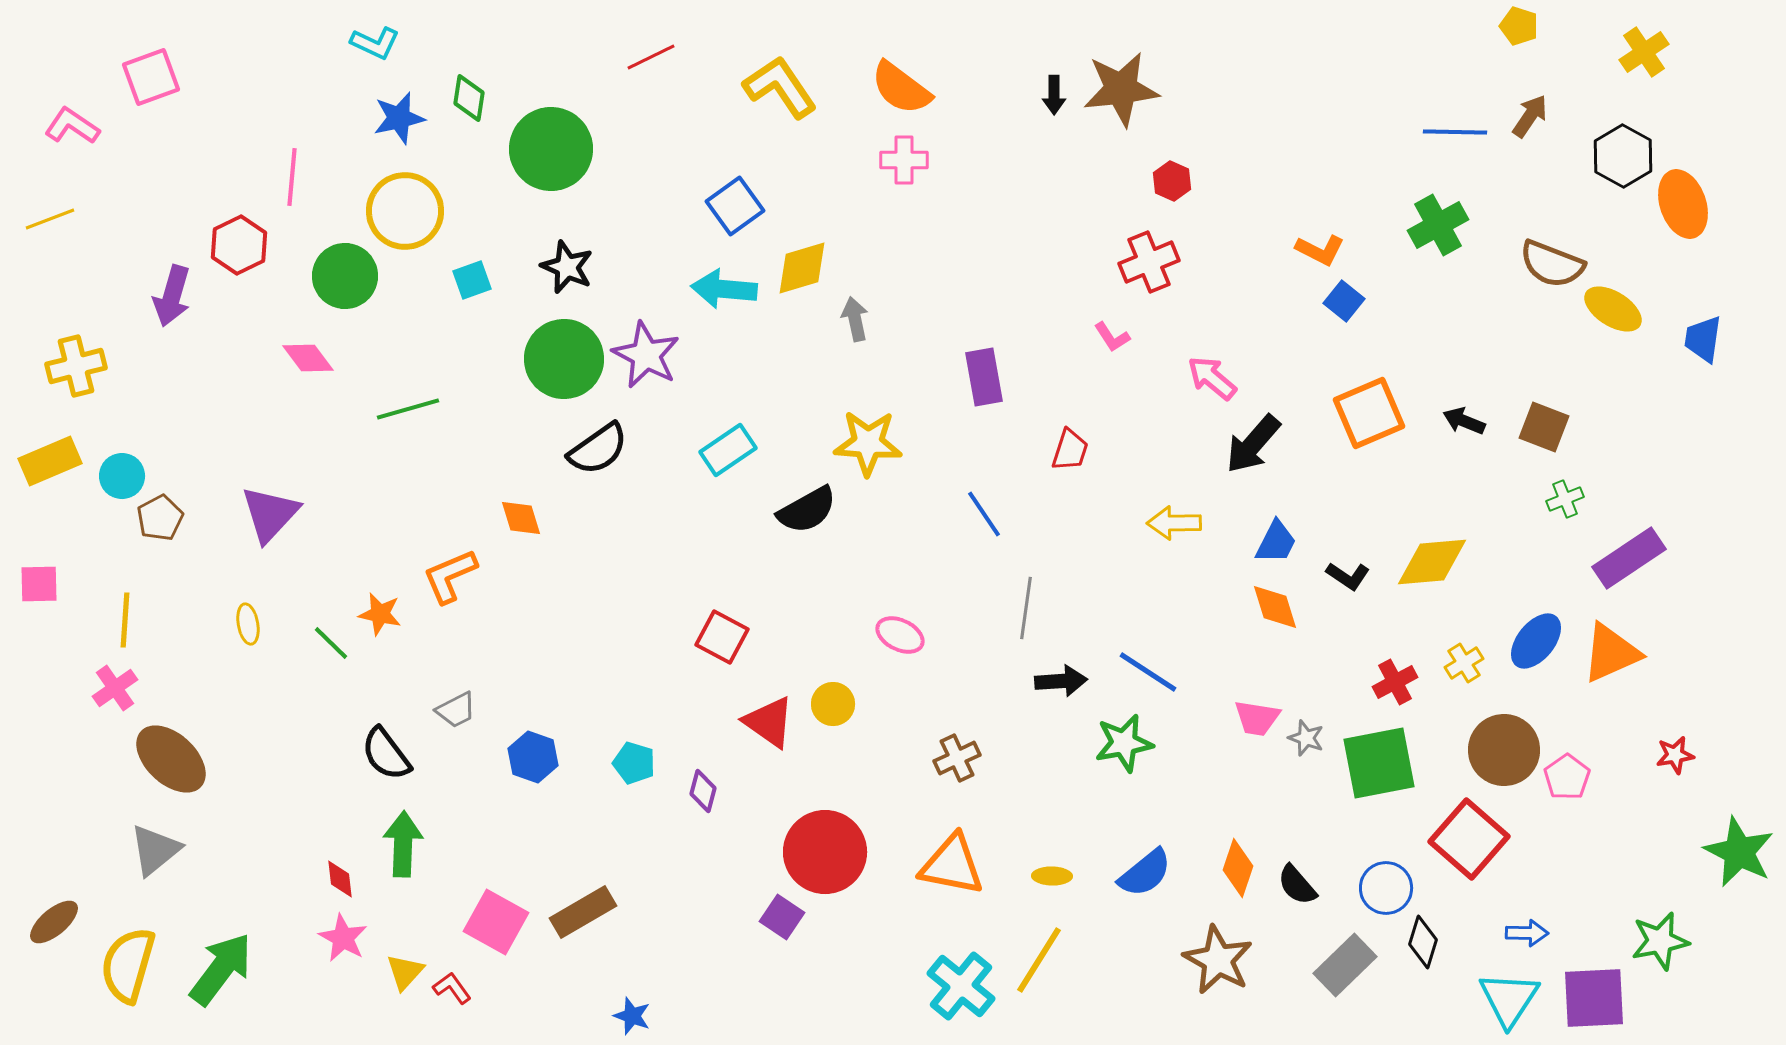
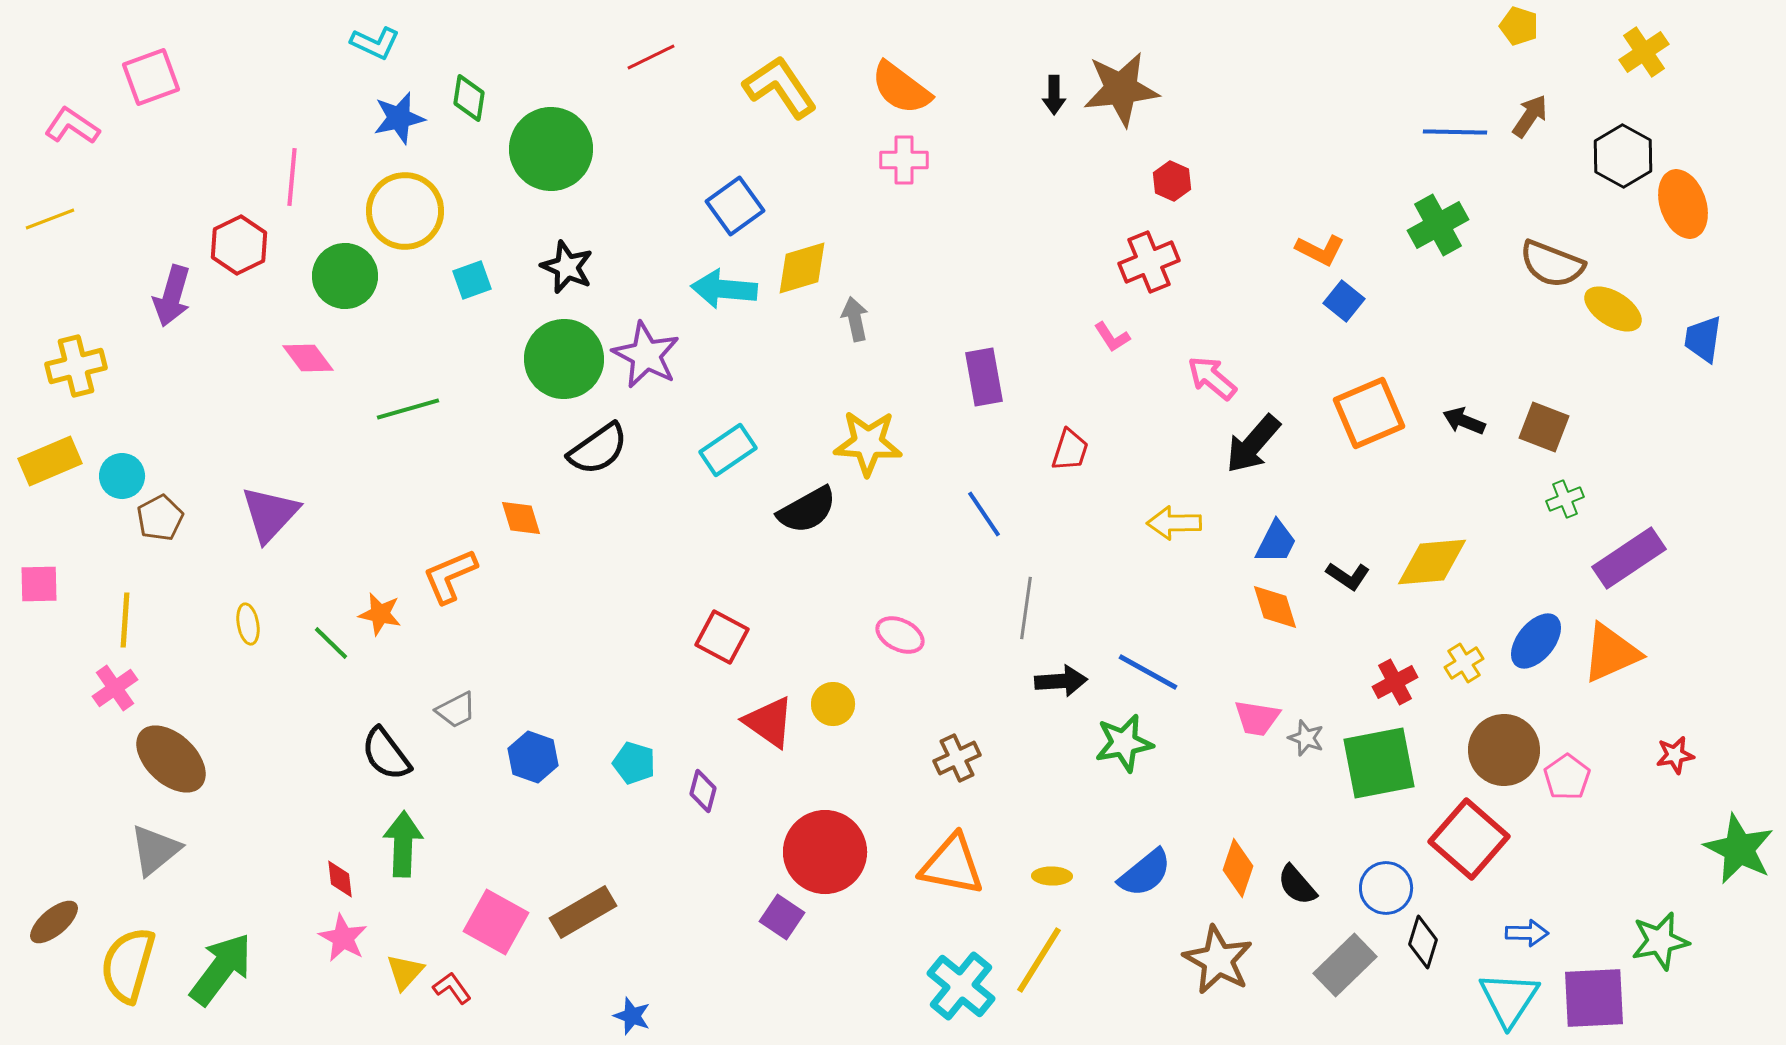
blue line at (1148, 672): rotated 4 degrees counterclockwise
green star at (1739, 852): moved 3 px up
